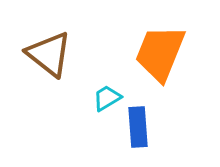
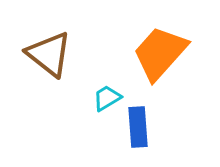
orange trapezoid: rotated 20 degrees clockwise
